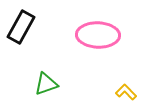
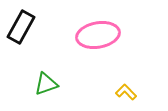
pink ellipse: rotated 12 degrees counterclockwise
